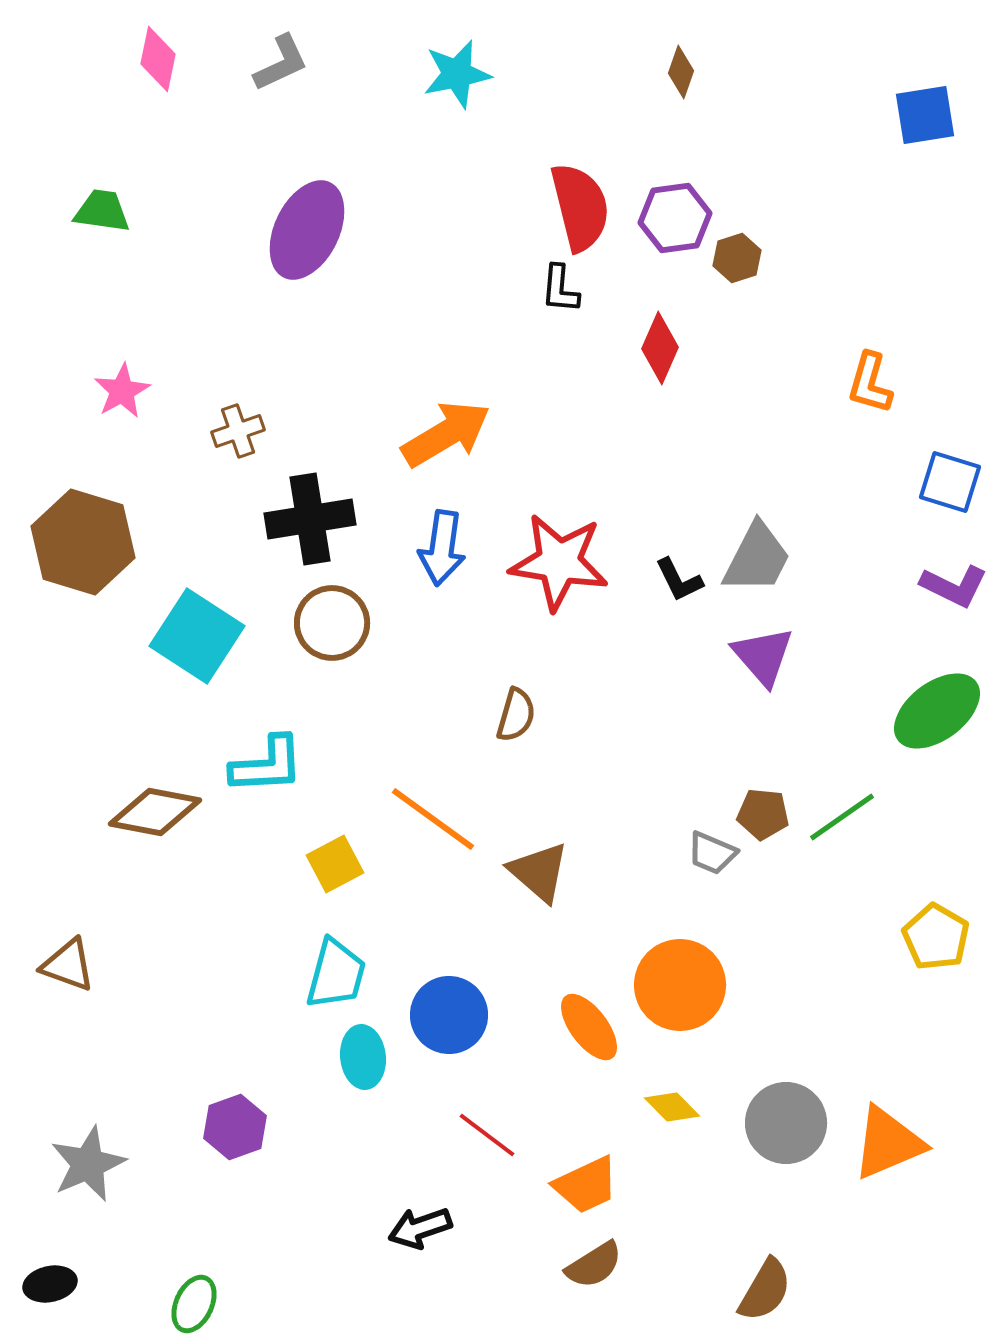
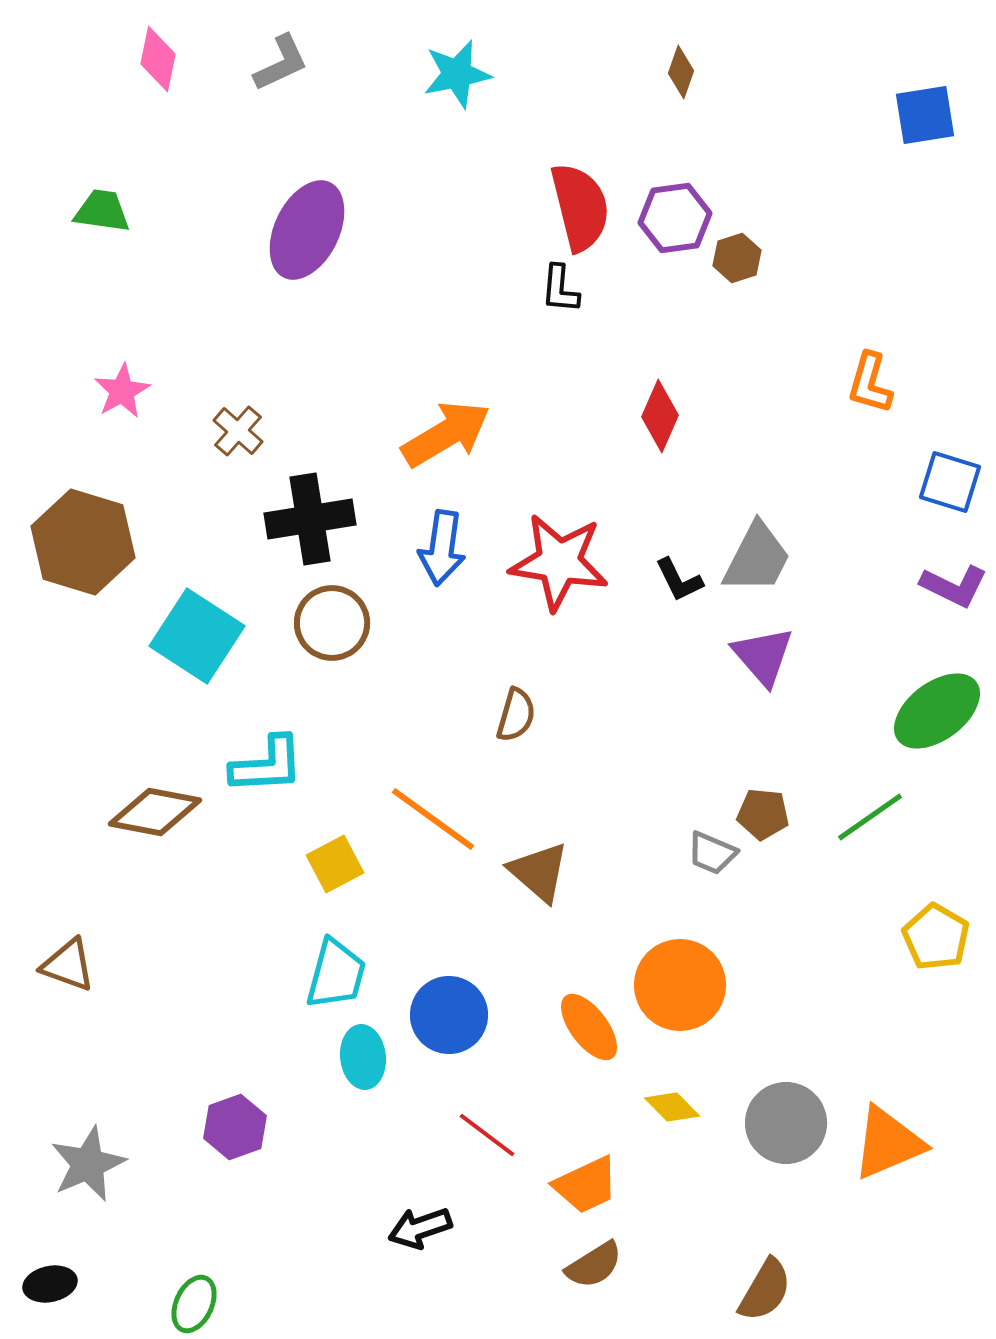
red diamond at (660, 348): moved 68 px down
brown cross at (238, 431): rotated 30 degrees counterclockwise
green line at (842, 817): moved 28 px right
